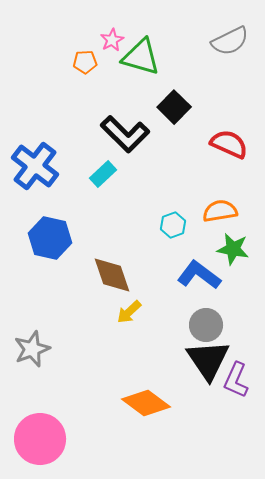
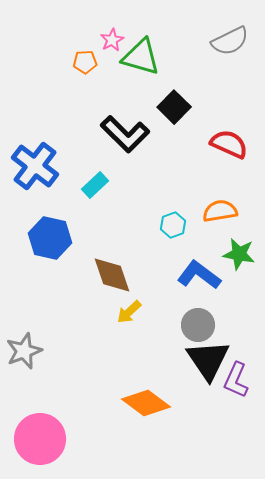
cyan rectangle: moved 8 px left, 11 px down
green star: moved 6 px right, 5 px down
gray circle: moved 8 px left
gray star: moved 8 px left, 2 px down
